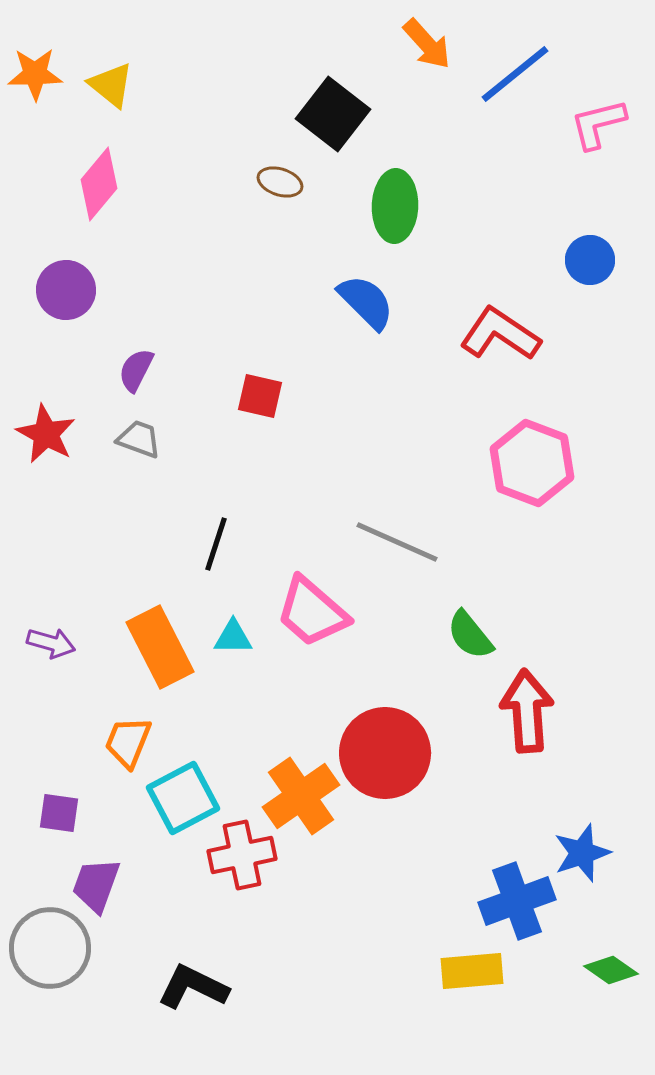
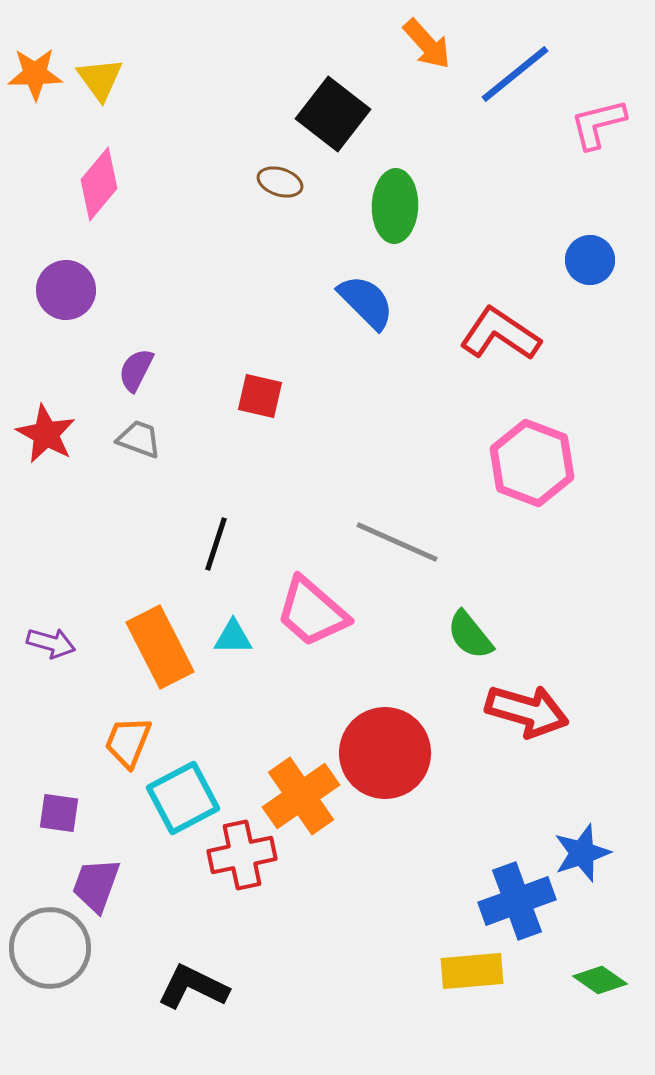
yellow triangle: moved 11 px left, 6 px up; rotated 15 degrees clockwise
red arrow: rotated 110 degrees clockwise
green diamond: moved 11 px left, 10 px down
